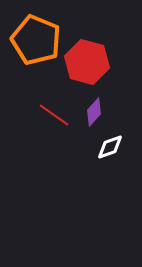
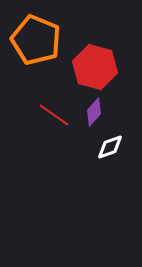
red hexagon: moved 8 px right, 5 px down
